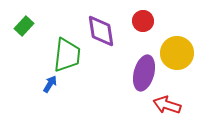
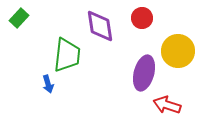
red circle: moved 1 px left, 3 px up
green rectangle: moved 5 px left, 8 px up
purple diamond: moved 1 px left, 5 px up
yellow circle: moved 1 px right, 2 px up
blue arrow: moved 2 px left; rotated 132 degrees clockwise
